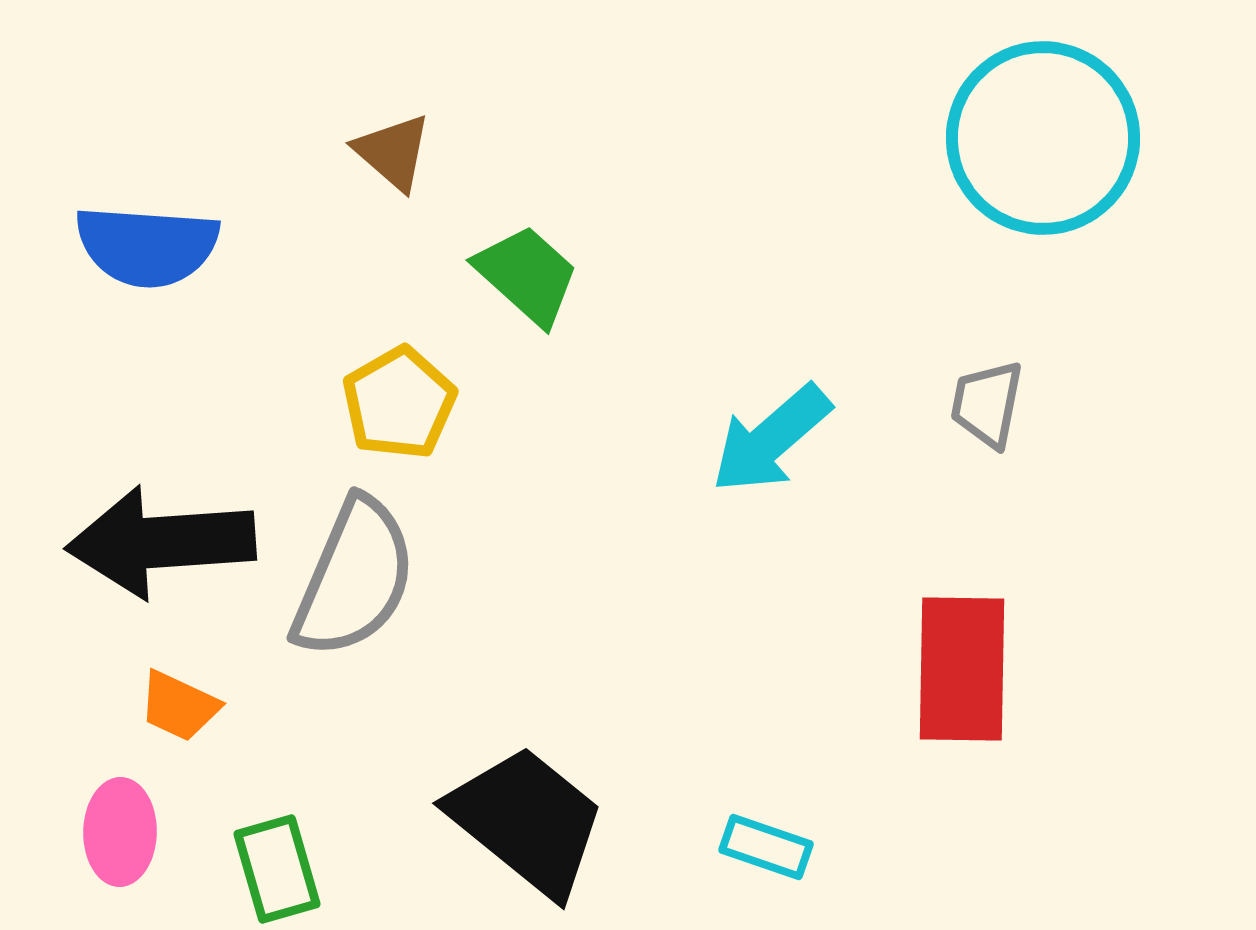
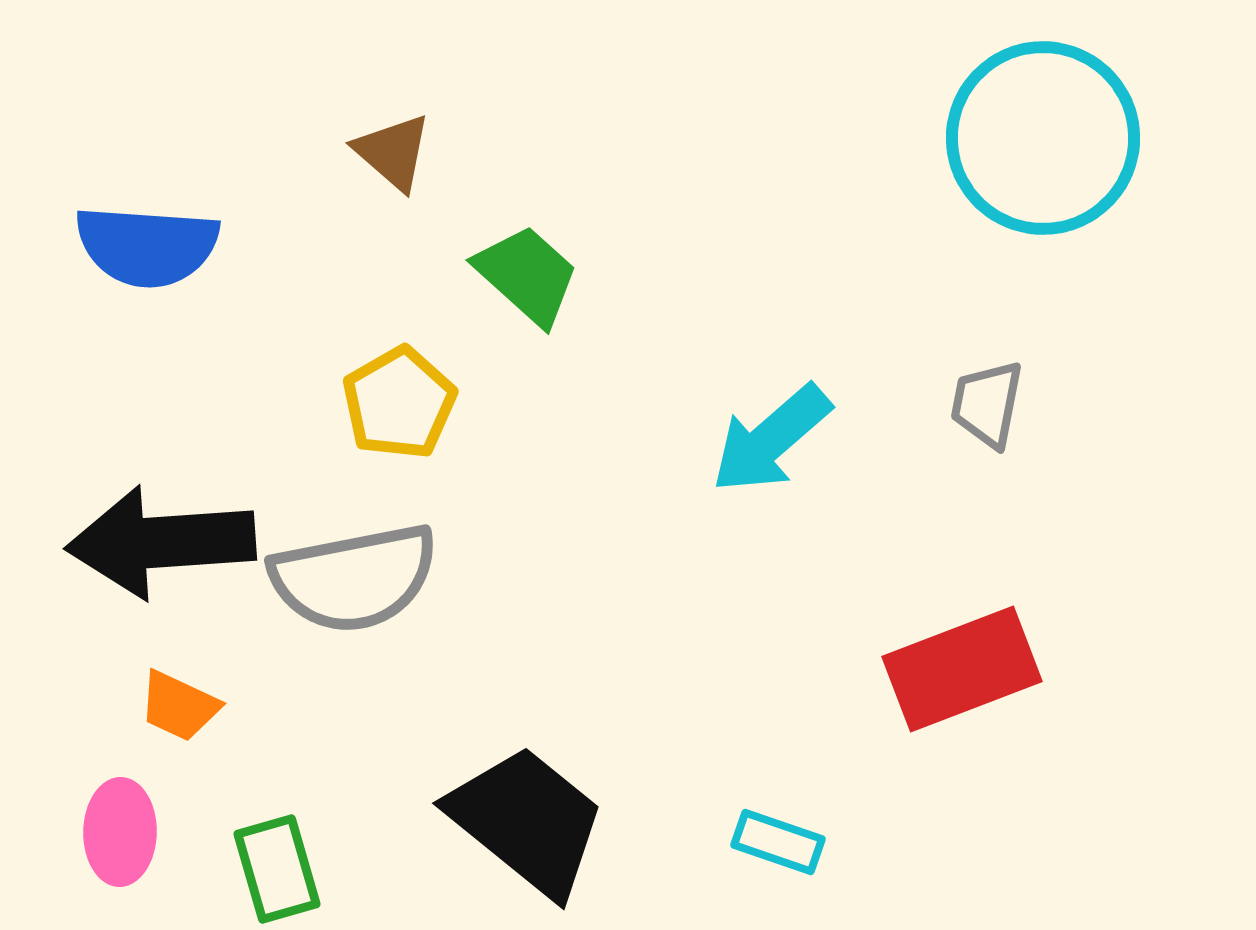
gray semicircle: rotated 56 degrees clockwise
red rectangle: rotated 68 degrees clockwise
cyan rectangle: moved 12 px right, 5 px up
